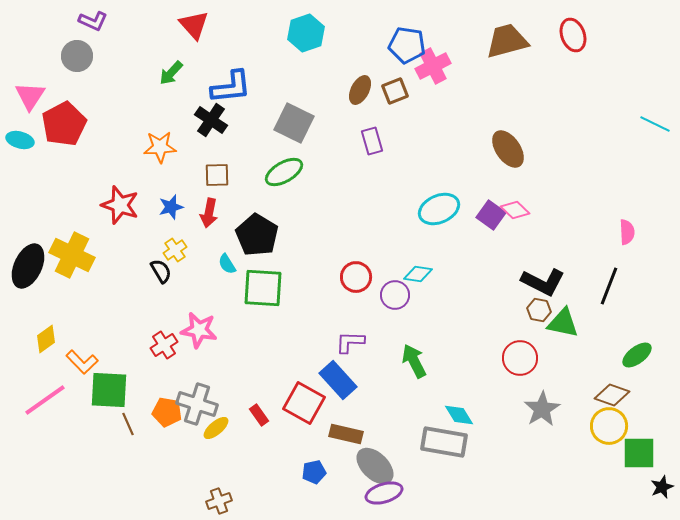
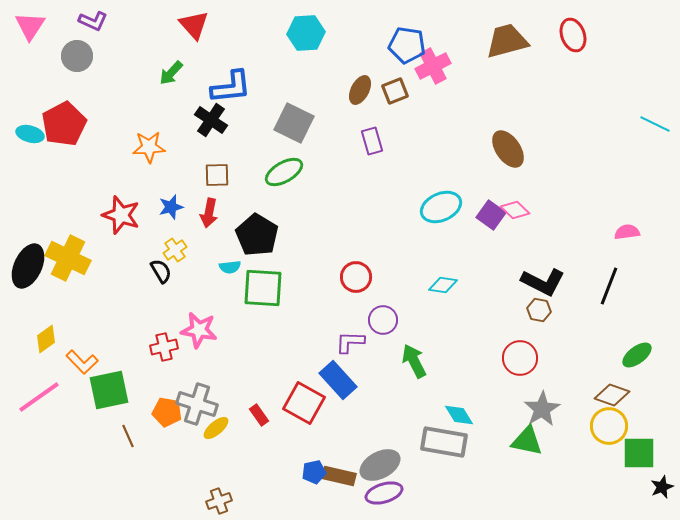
cyan hexagon at (306, 33): rotated 15 degrees clockwise
pink triangle at (30, 96): moved 70 px up
cyan ellipse at (20, 140): moved 10 px right, 6 px up
orange star at (160, 147): moved 11 px left
red star at (120, 205): moved 1 px right, 10 px down
cyan ellipse at (439, 209): moved 2 px right, 2 px up
pink semicircle at (627, 232): rotated 95 degrees counterclockwise
yellow cross at (72, 255): moved 4 px left, 3 px down
cyan semicircle at (227, 264): moved 3 px right, 3 px down; rotated 65 degrees counterclockwise
cyan diamond at (418, 274): moved 25 px right, 11 px down
purple circle at (395, 295): moved 12 px left, 25 px down
green triangle at (563, 323): moved 36 px left, 118 px down
red cross at (164, 345): moved 2 px down; rotated 20 degrees clockwise
green square at (109, 390): rotated 15 degrees counterclockwise
pink line at (45, 400): moved 6 px left, 3 px up
brown line at (128, 424): moved 12 px down
brown rectangle at (346, 434): moved 7 px left, 42 px down
gray ellipse at (375, 466): moved 5 px right, 1 px up; rotated 72 degrees counterclockwise
